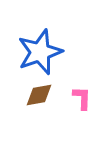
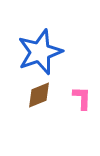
brown diamond: rotated 12 degrees counterclockwise
